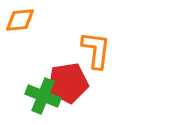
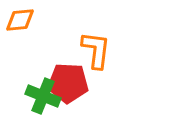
red pentagon: rotated 12 degrees clockwise
